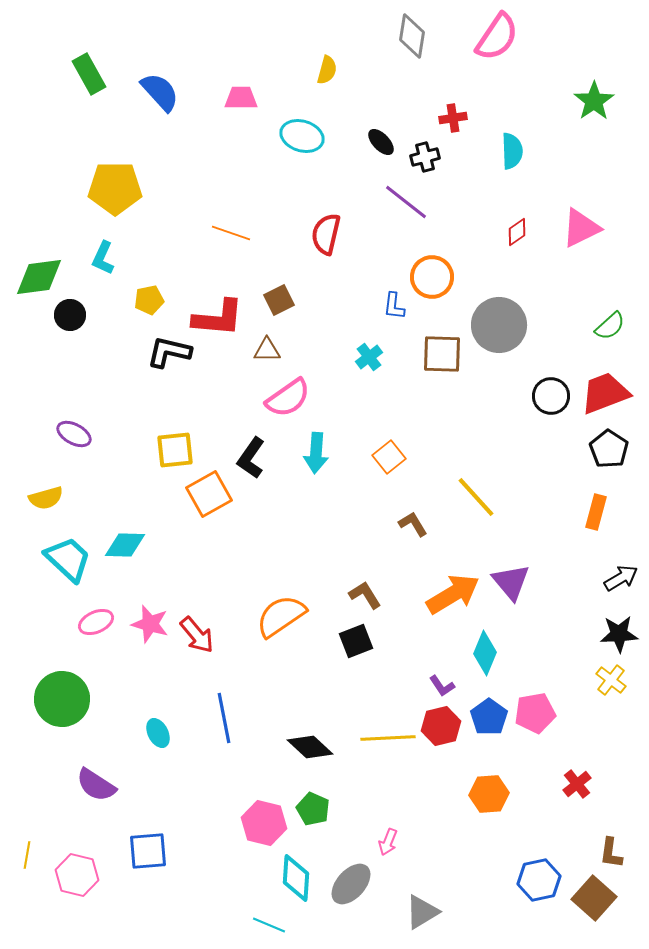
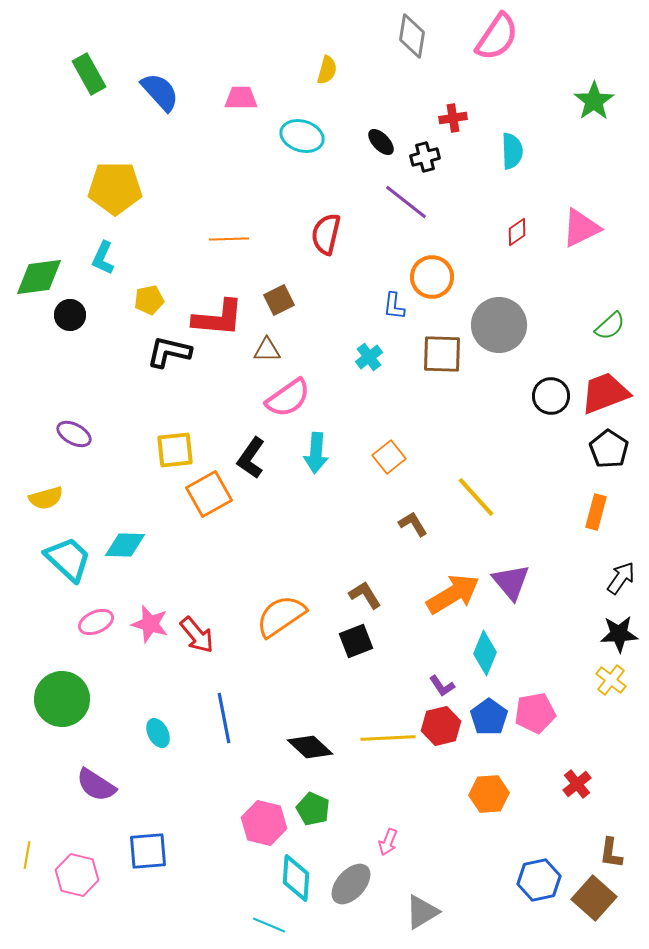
orange line at (231, 233): moved 2 px left, 6 px down; rotated 21 degrees counterclockwise
black arrow at (621, 578): rotated 24 degrees counterclockwise
